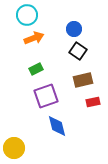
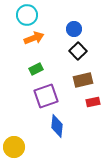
black square: rotated 12 degrees clockwise
blue diamond: rotated 20 degrees clockwise
yellow circle: moved 1 px up
